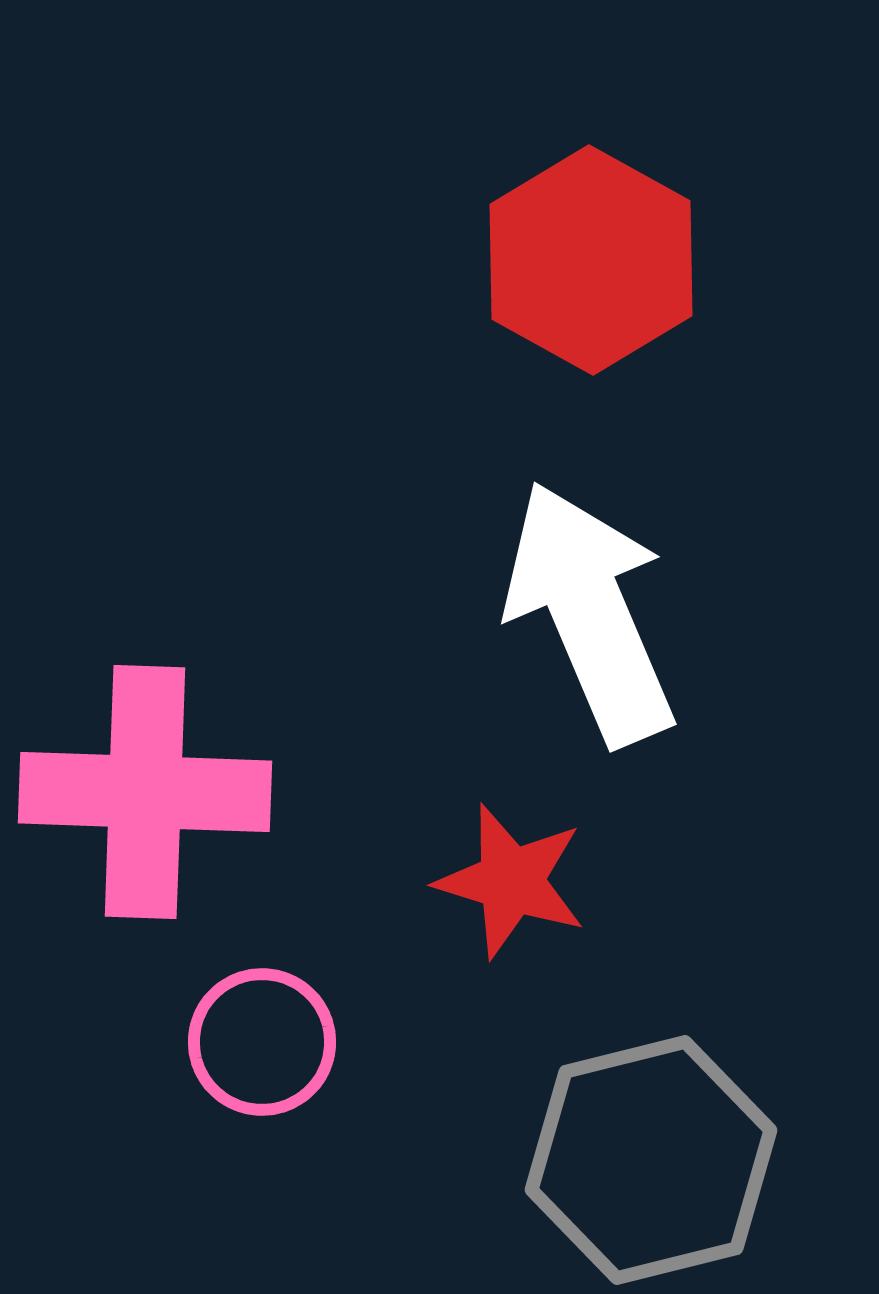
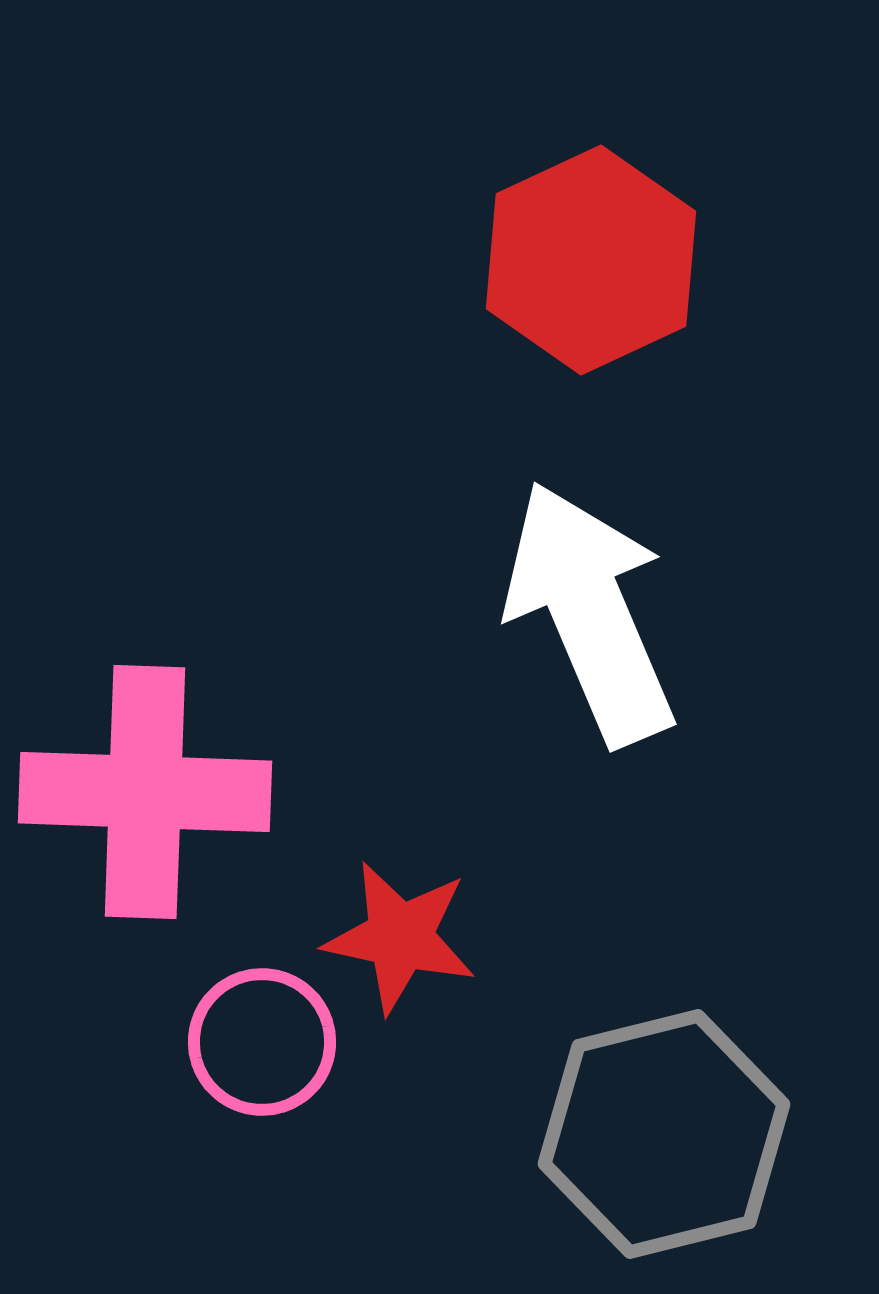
red hexagon: rotated 6 degrees clockwise
red star: moved 111 px left, 56 px down; rotated 5 degrees counterclockwise
gray hexagon: moved 13 px right, 26 px up
